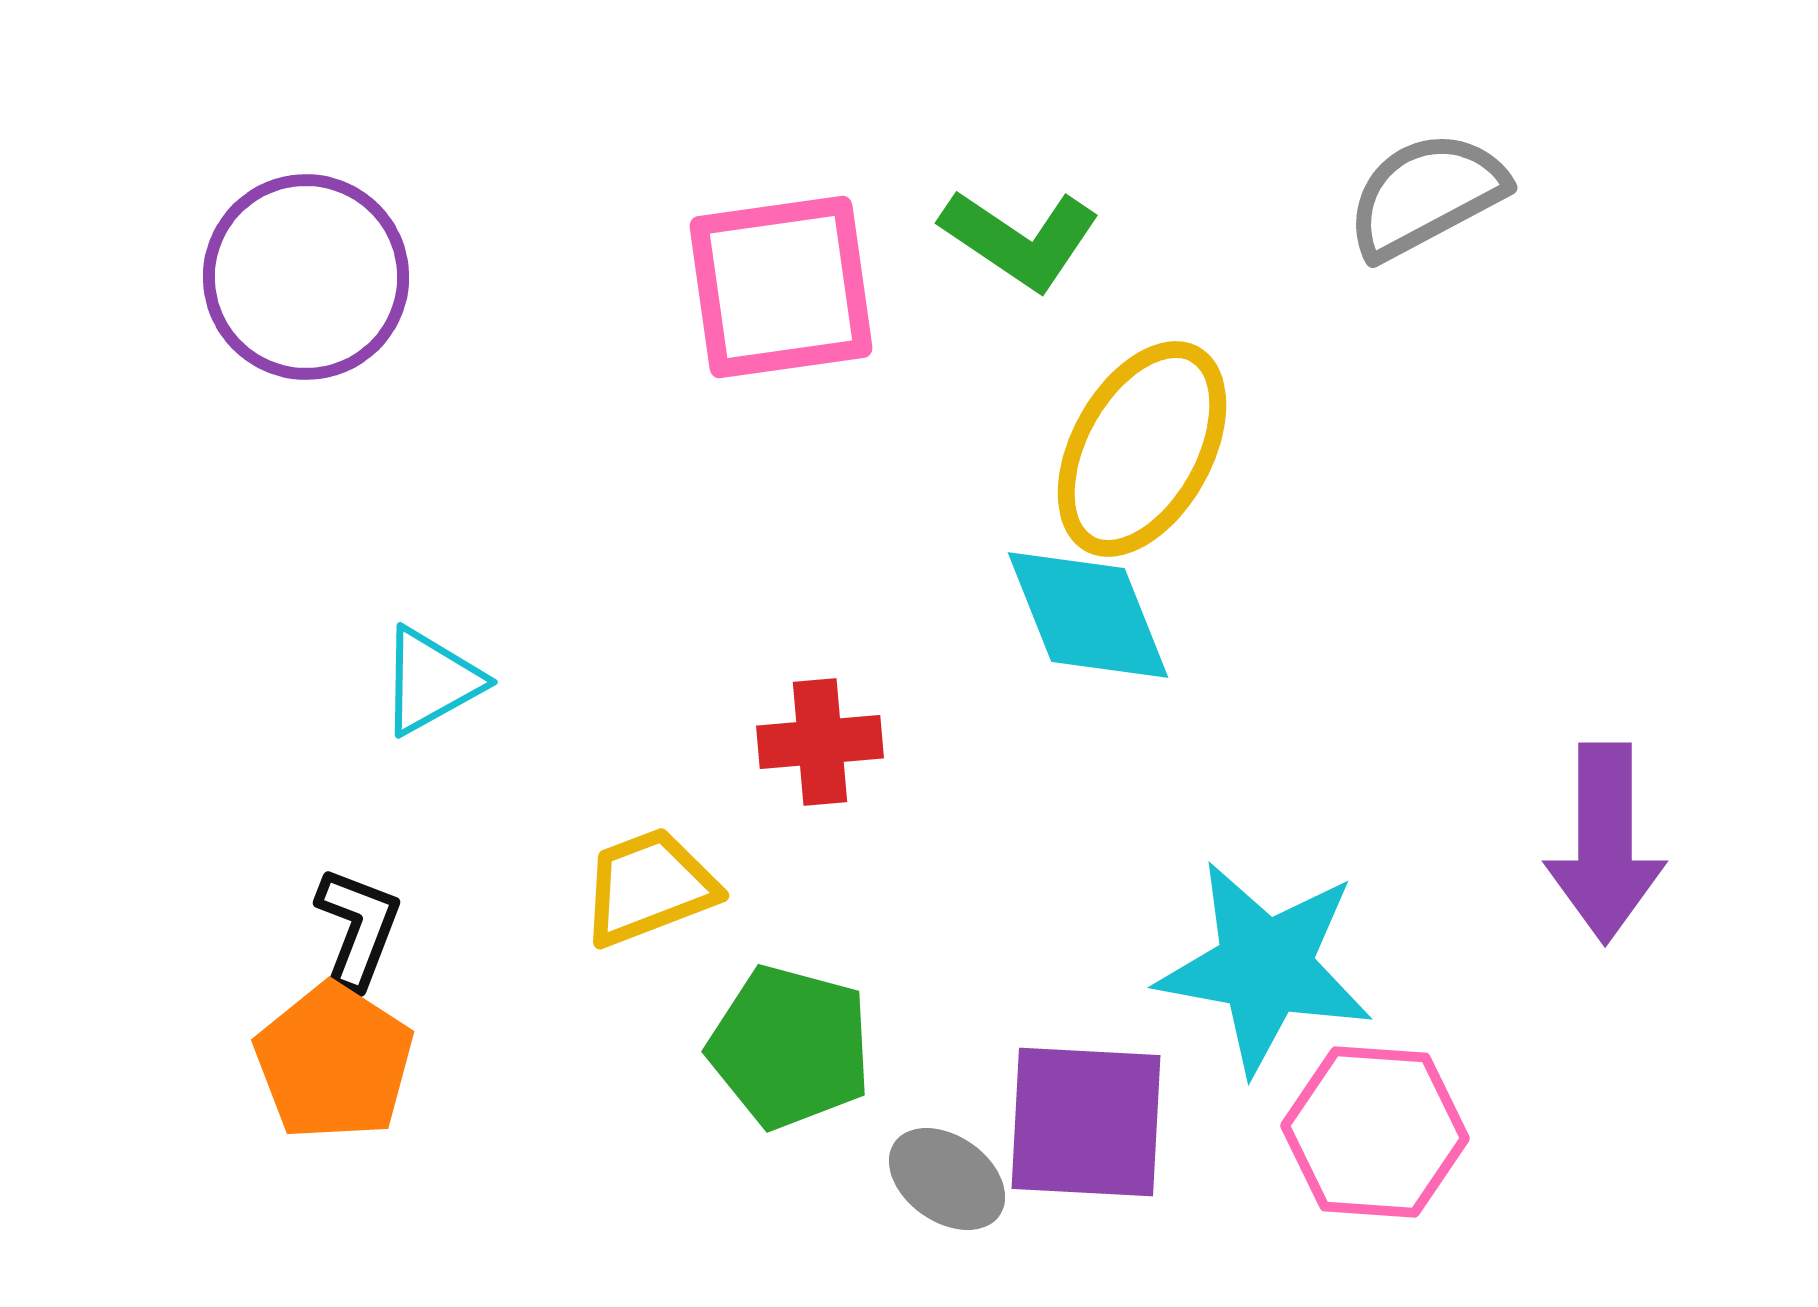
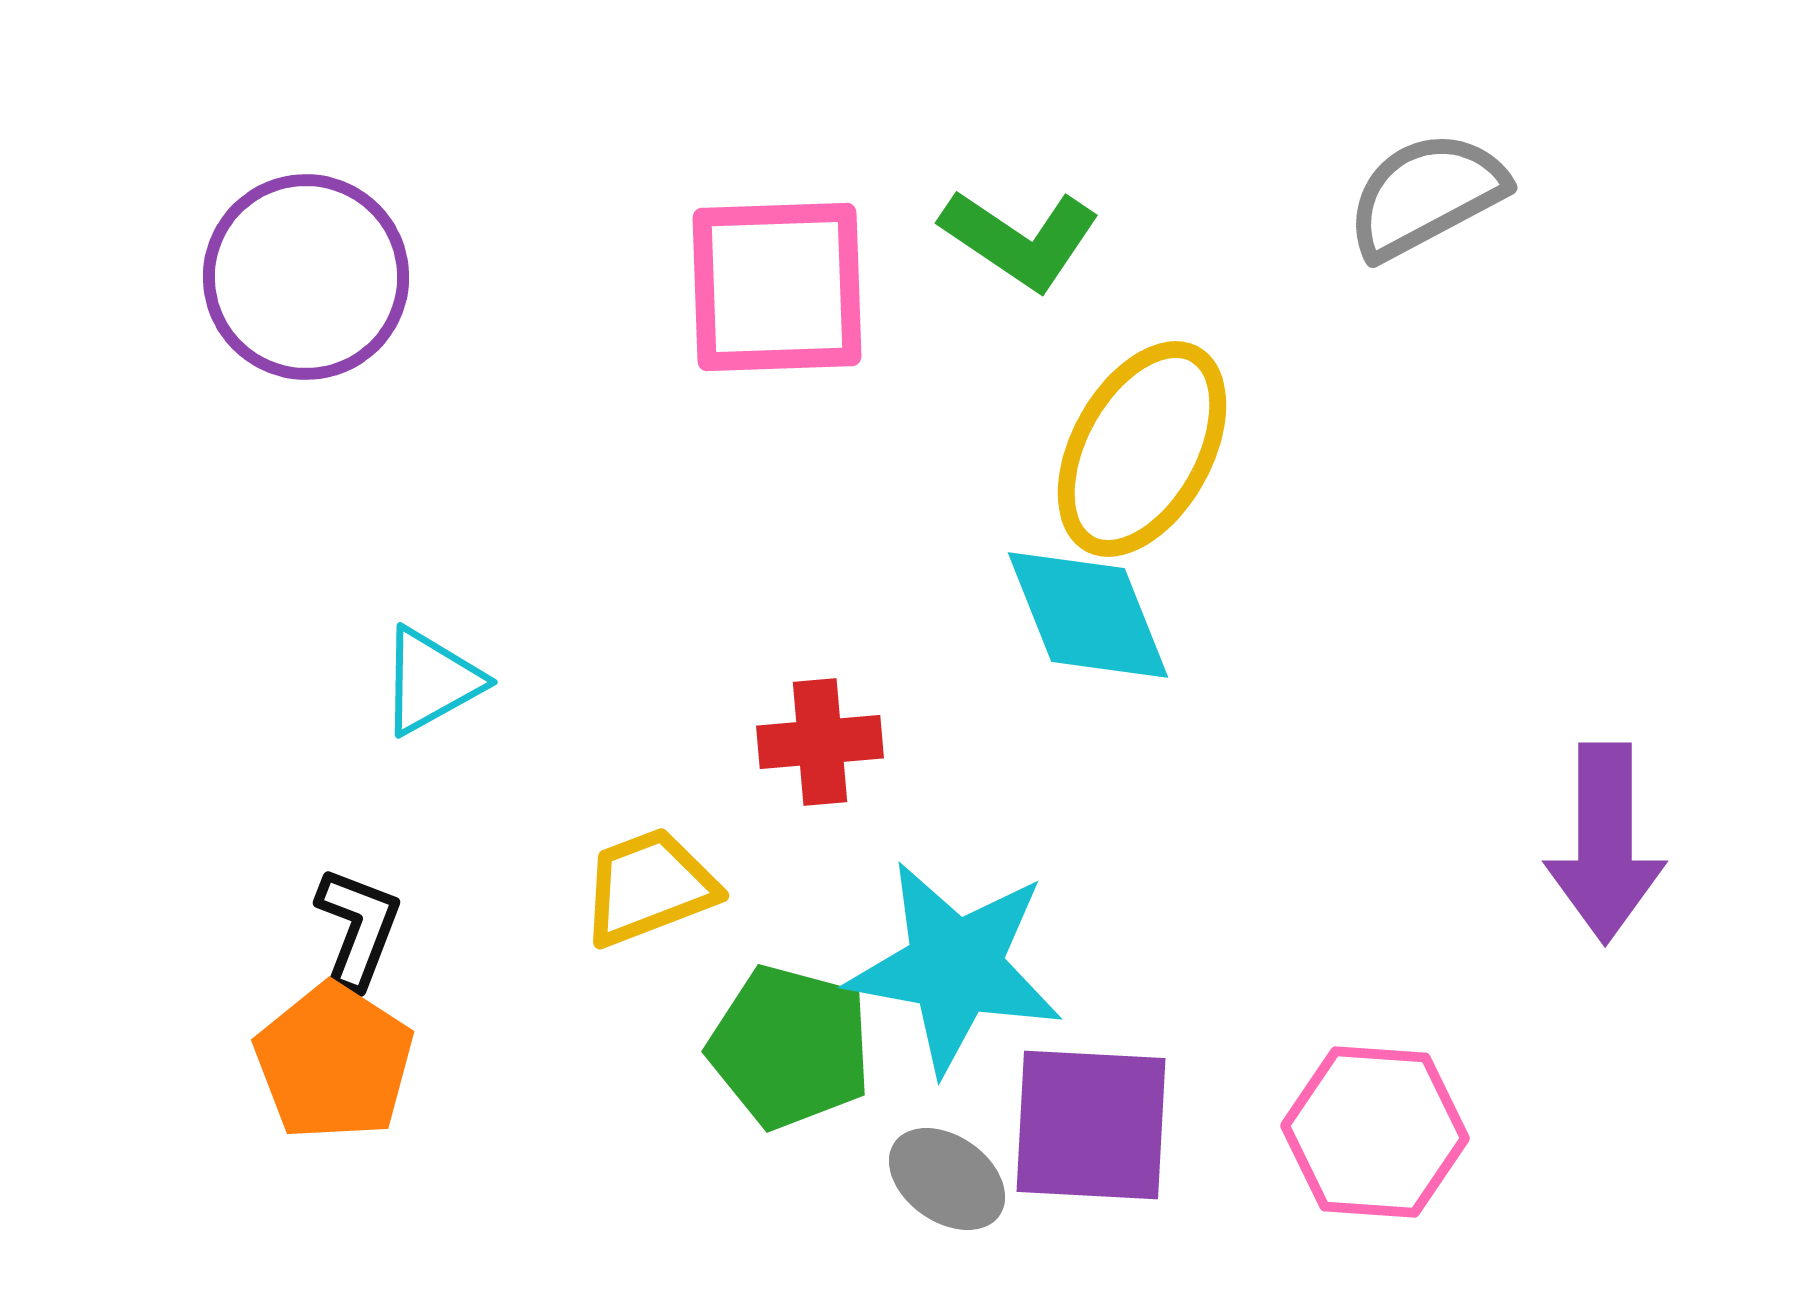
pink square: moved 4 px left; rotated 6 degrees clockwise
cyan star: moved 310 px left
purple square: moved 5 px right, 3 px down
